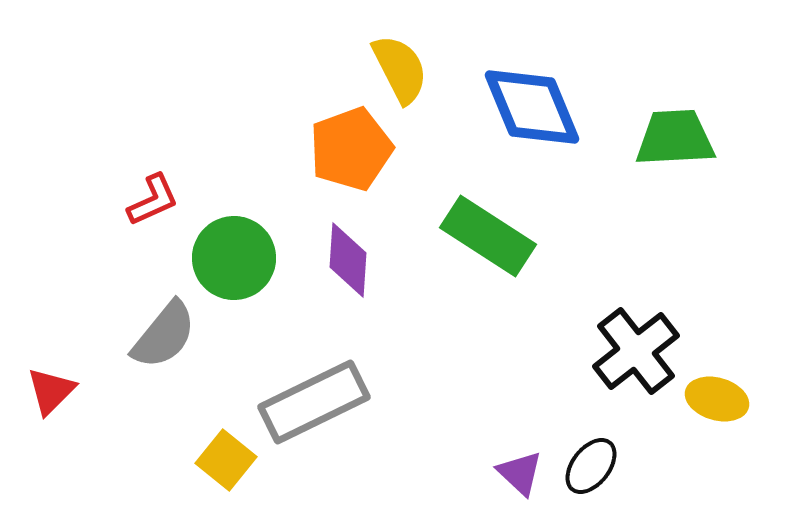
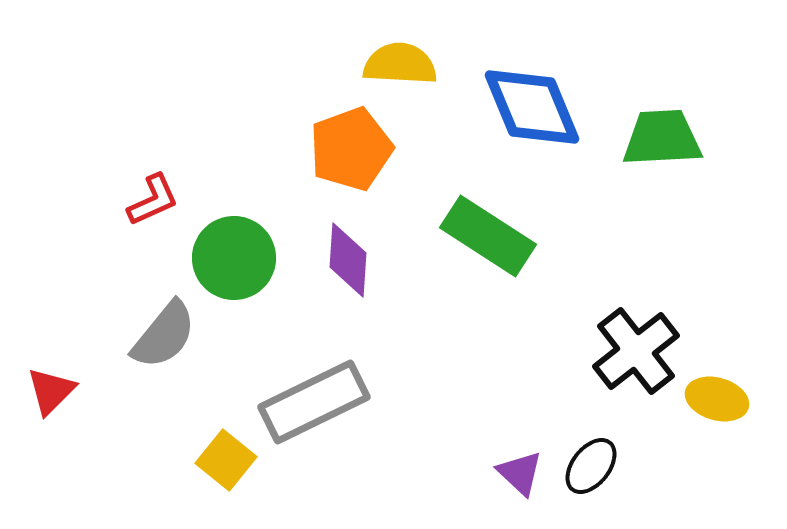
yellow semicircle: moved 5 px up; rotated 60 degrees counterclockwise
green trapezoid: moved 13 px left
